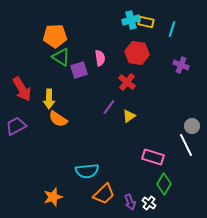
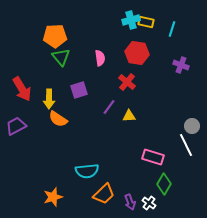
green triangle: rotated 18 degrees clockwise
purple square: moved 20 px down
yellow triangle: rotated 32 degrees clockwise
